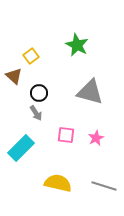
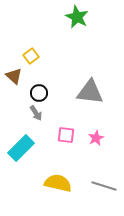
green star: moved 28 px up
gray triangle: rotated 8 degrees counterclockwise
